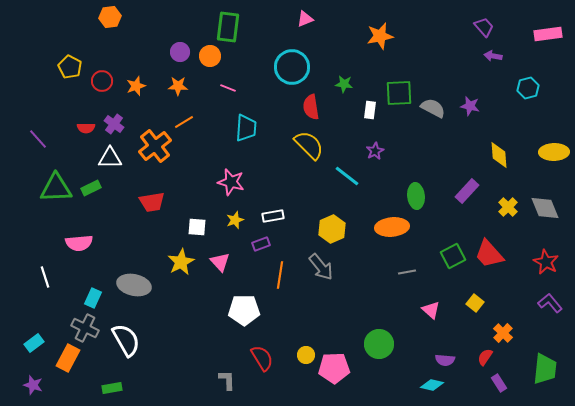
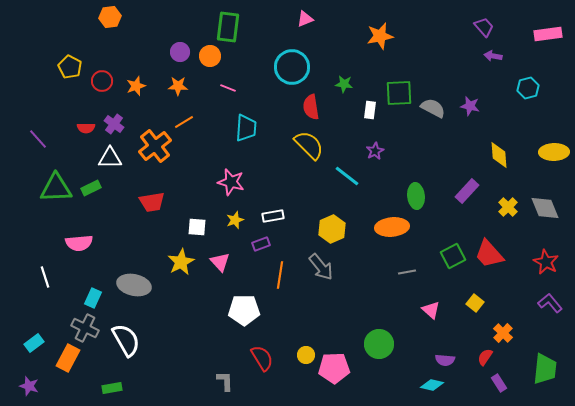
gray L-shape at (227, 380): moved 2 px left, 1 px down
purple star at (33, 385): moved 4 px left, 1 px down
